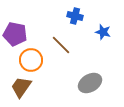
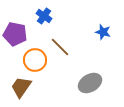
blue cross: moved 31 px left; rotated 21 degrees clockwise
brown line: moved 1 px left, 2 px down
orange circle: moved 4 px right
